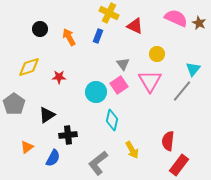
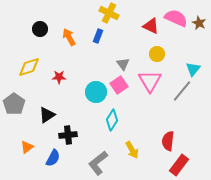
red triangle: moved 16 px right
cyan diamond: rotated 20 degrees clockwise
